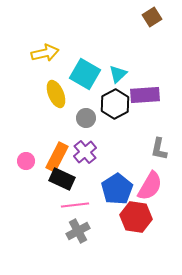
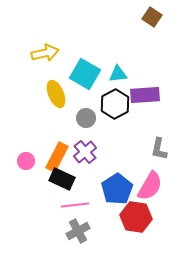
brown square: rotated 24 degrees counterclockwise
cyan triangle: rotated 36 degrees clockwise
